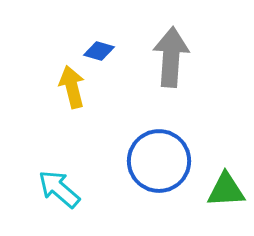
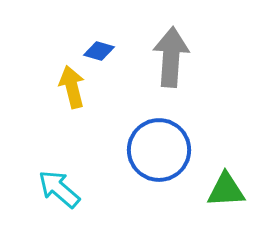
blue circle: moved 11 px up
